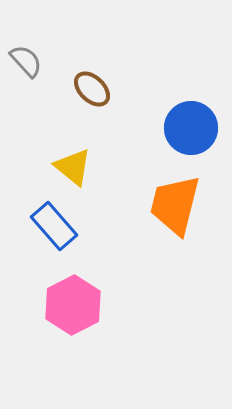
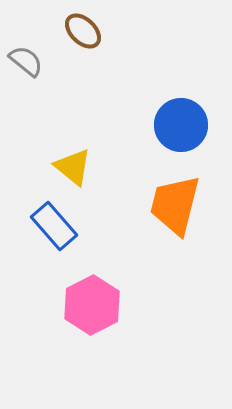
gray semicircle: rotated 9 degrees counterclockwise
brown ellipse: moved 9 px left, 58 px up
blue circle: moved 10 px left, 3 px up
pink hexagon: moved 19 px right
